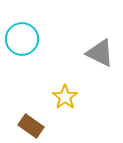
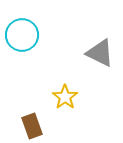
cyan circle: moved 4 px up
brown rectangle: moved 1 px right; rotated 35 degrees clockwise
